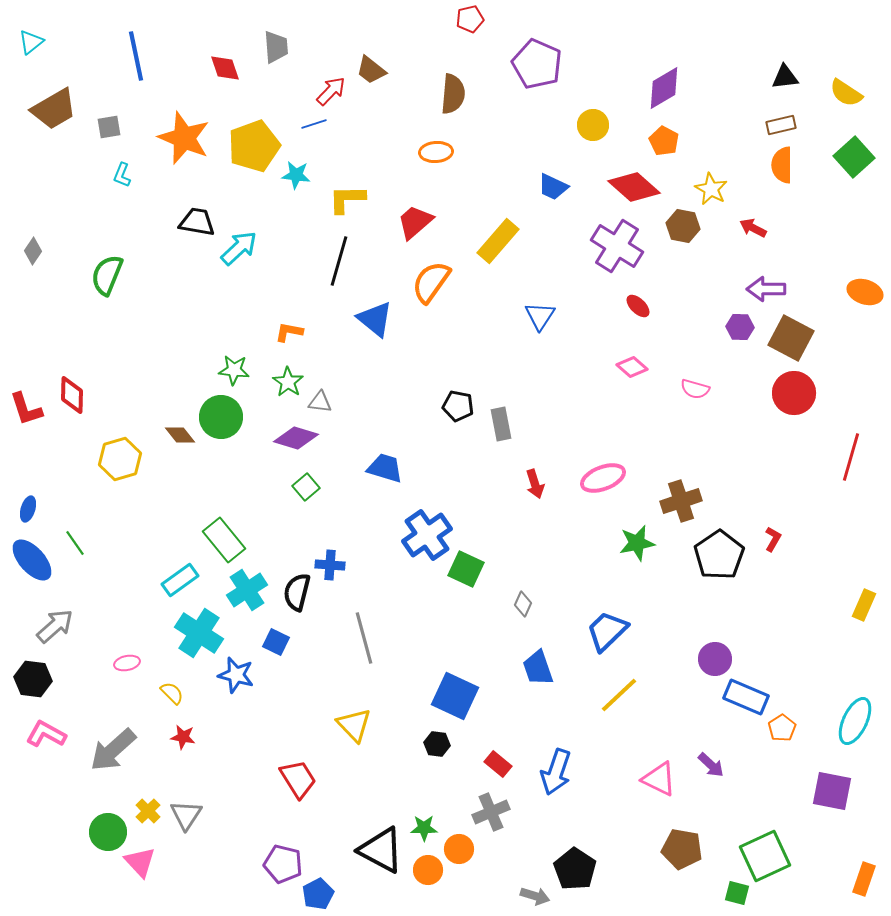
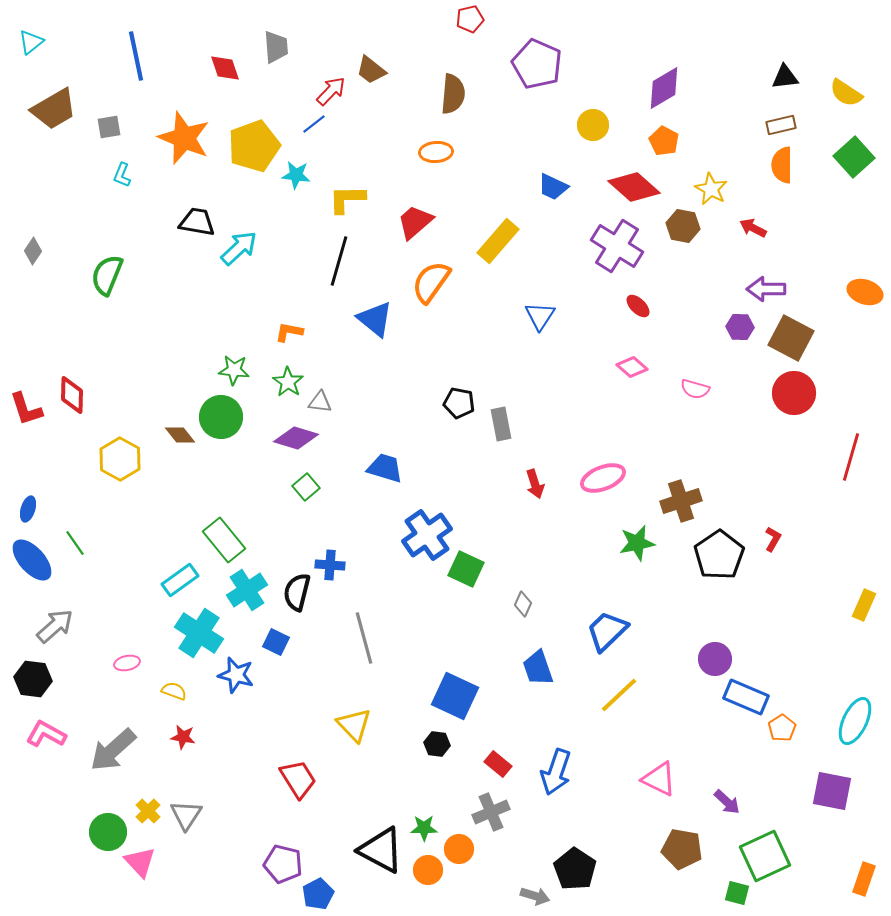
blue line at (314, 124): rotated 20 degrees counterclockwise
black pentagon at (458, 406): moved 1 px right, 3 px up
yellow hexagon at (120, 459): rotated 15 degrees counterclockwise
yellow semicircle at (172, 693): moved 2 px right, 2 px up; rotated 25 degrees counterclockwise
purple arrow at (711, 765): moved 16 px right, 37 px down
